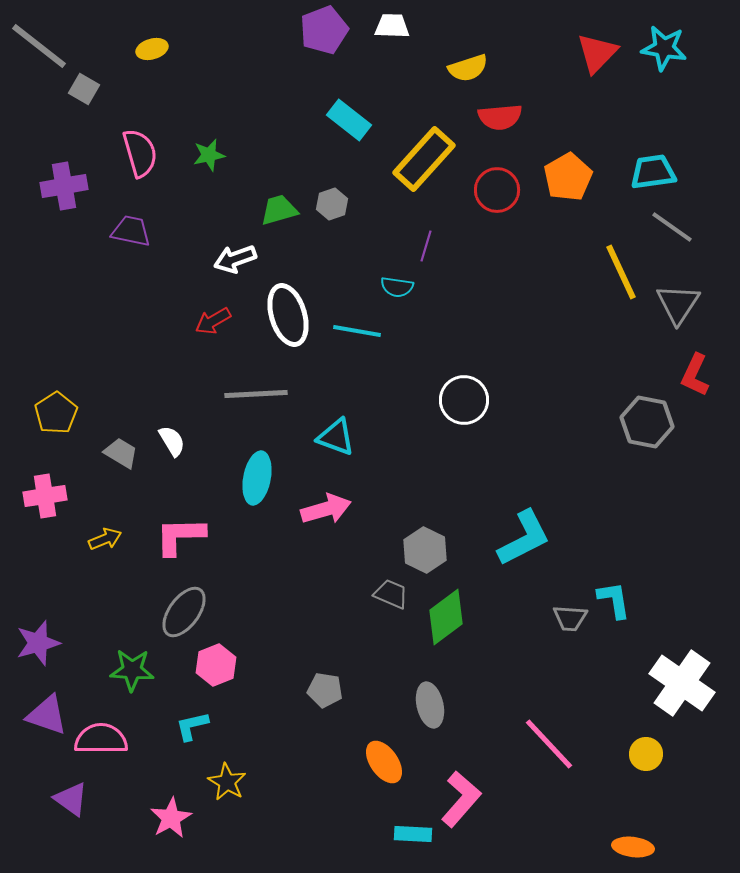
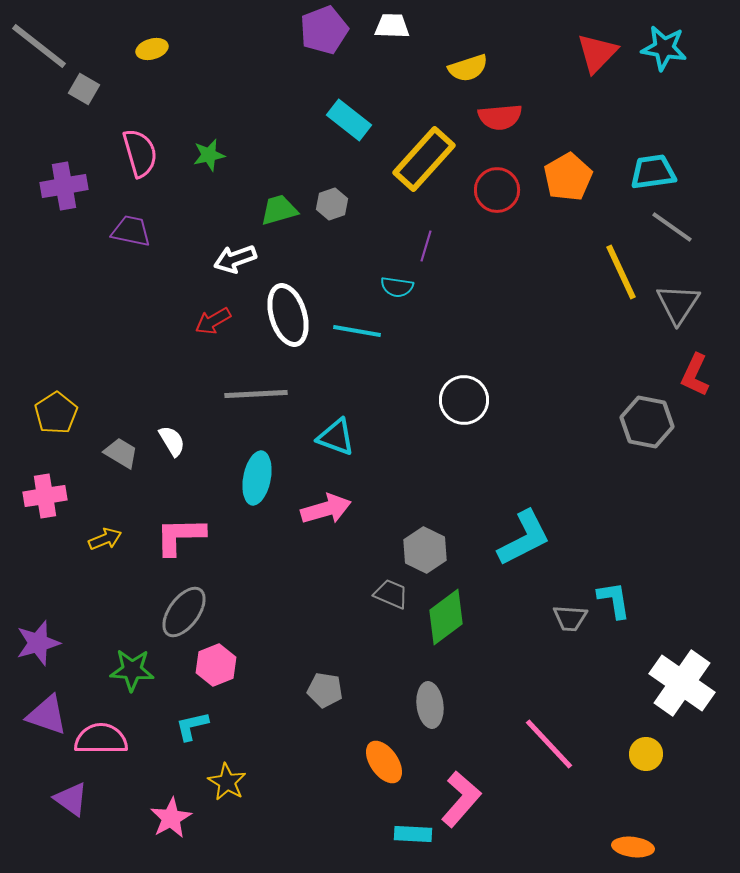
gray ellipse at (430, 705): rotated 6 degrees clockwise
